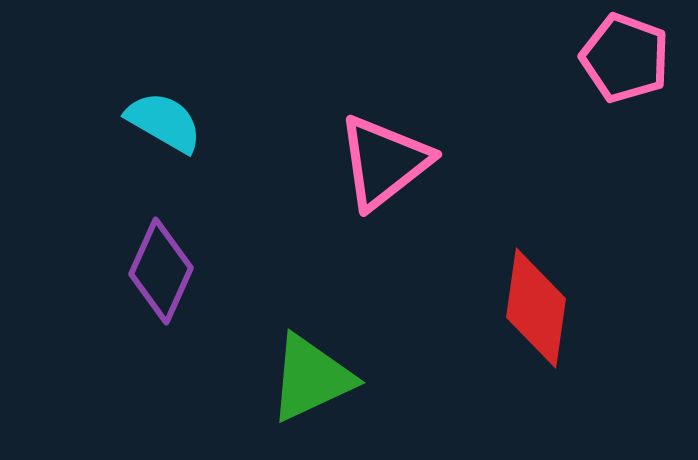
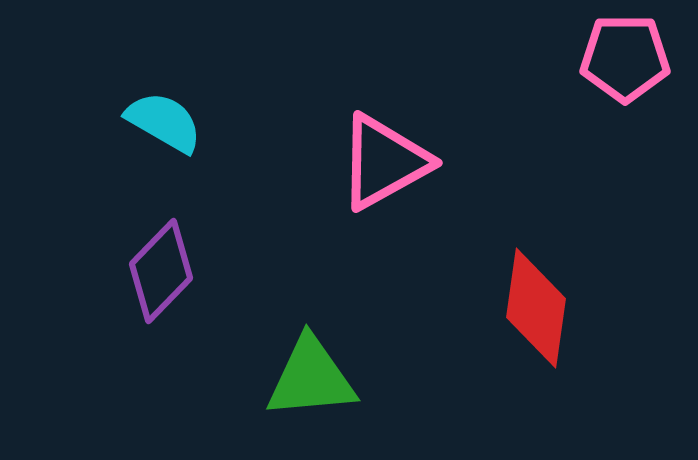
pink pentagon: rotated 20 degrees counterclockwise
pink triangle: rotated 9 degrees clockwise
purple diamond: rotated 20 degrees clockwise
green triangle: rotated 20 degrees clockwise
